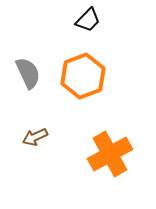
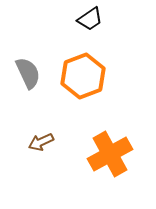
black trapezoid: moved 2 px right, 1 px up; rotated 12 degrees clockwise
brown arrow: moved 6 px right, 5 px down
